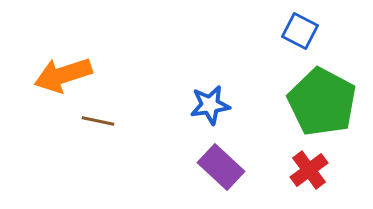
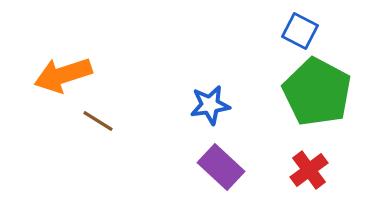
green pentagon: moved 5 px left, 10 px up
brown line: rotated 20 degrees clockwise
